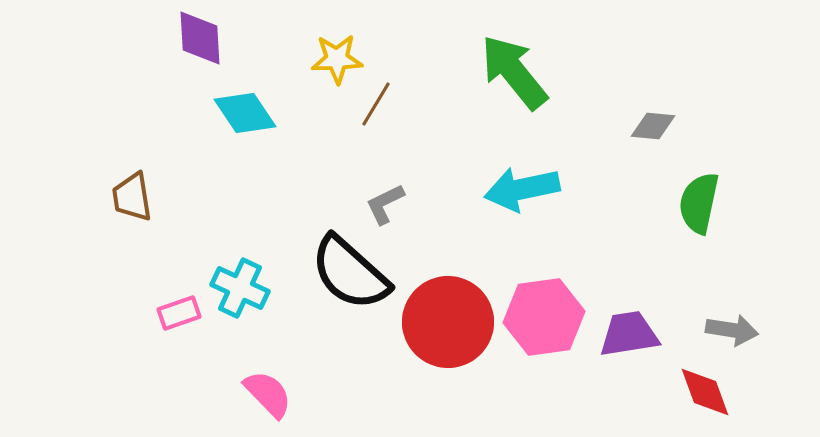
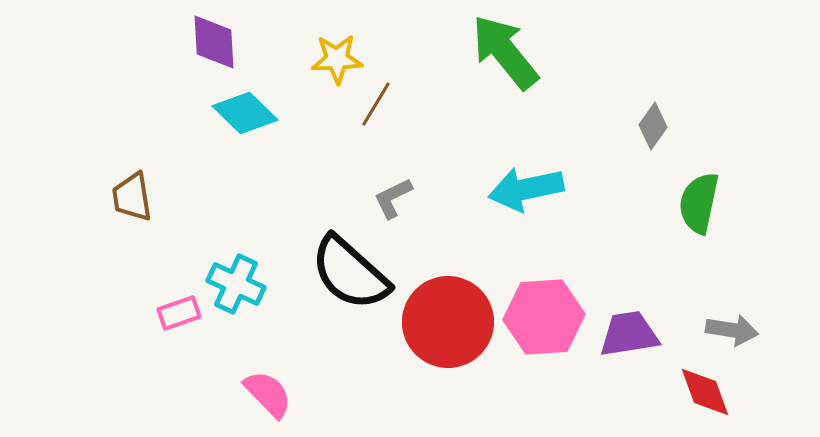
purple diamond: moved 14 px right, 4 px down
green arrow: moved 9 px left, 20 px up
cyan diamond: rotated 12 degrees counterclockwise
gray diamond: rotated 60 degrees counterclockwise
cyan arrow: moved 4 px right
gray L-shape: moved 8 px right, 6 px up
cyan cross: moved 4 px left, 4 px up
pink hexagon: rotated 4 degrees clockwise
